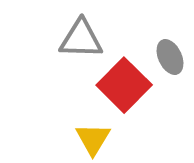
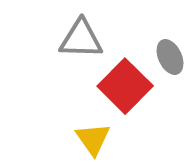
red square: moved 1 px right, 1 px down
yellow triangle: rotated 6 degrees counterclockwise
